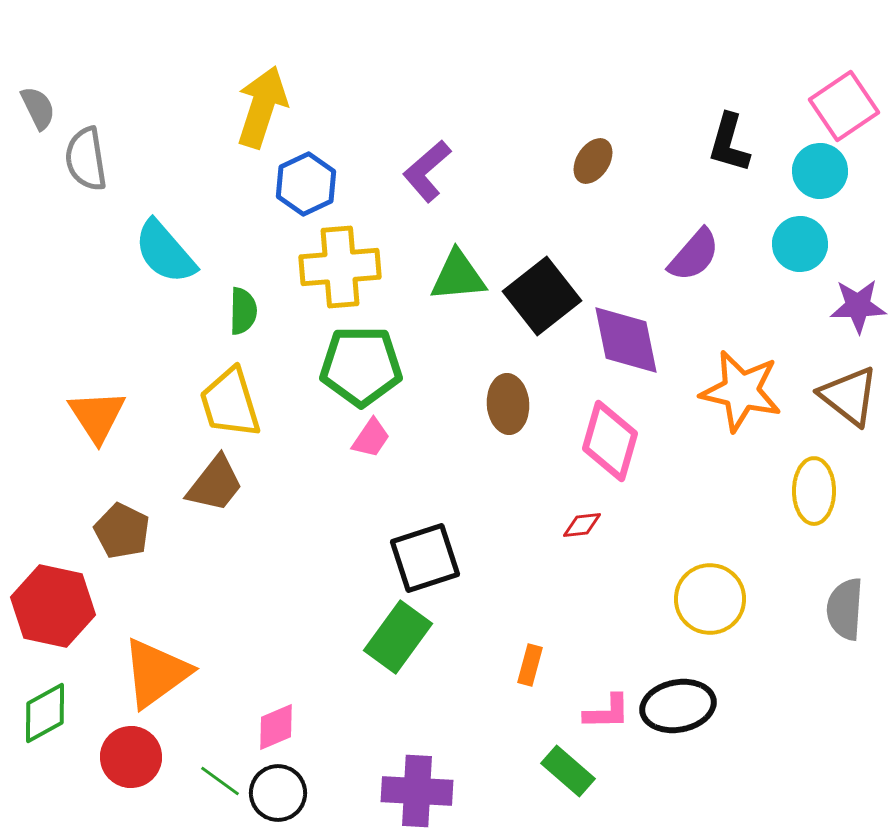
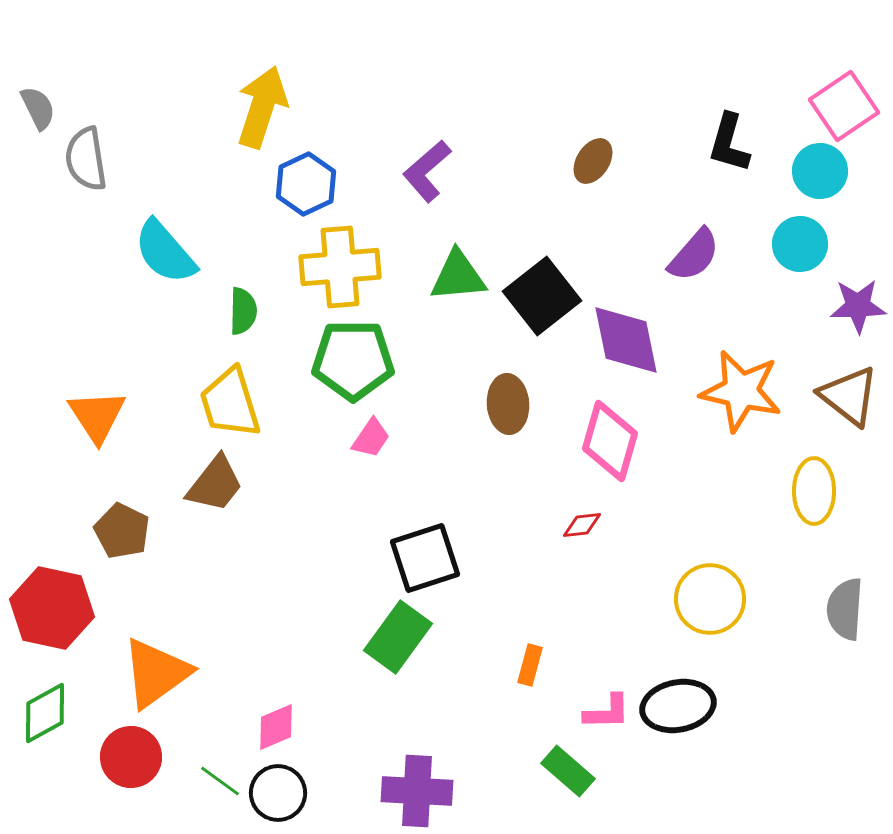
green pentagon at (361, 366): moved 8 px left, 6 px up
red hexagon at (53, 606): moved 1 px left, 2 px down
